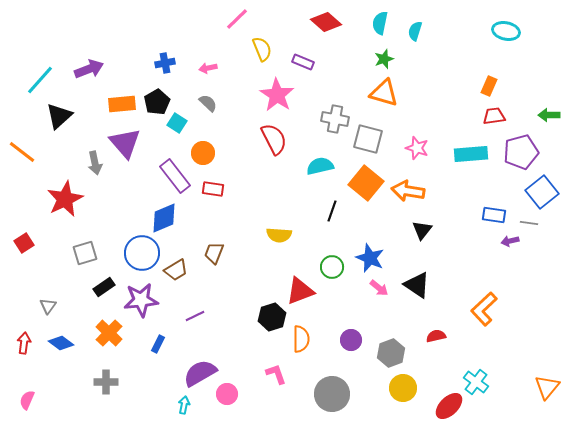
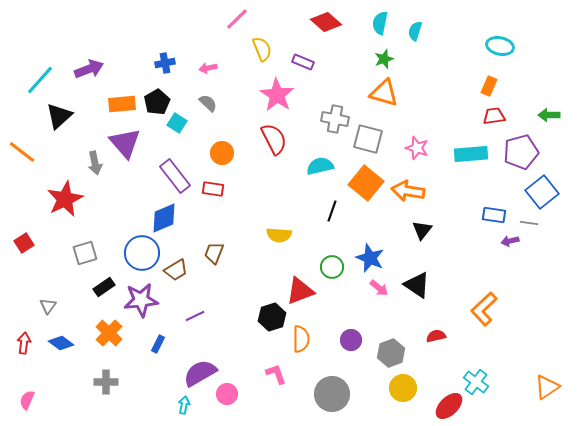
cyan ellipse at (506, 31): moved 6 px left, 15 px down
orange circle at (203, 153): moved 19 px right
orange triangle at (547, 387): rotated 16 degrees clockwise
